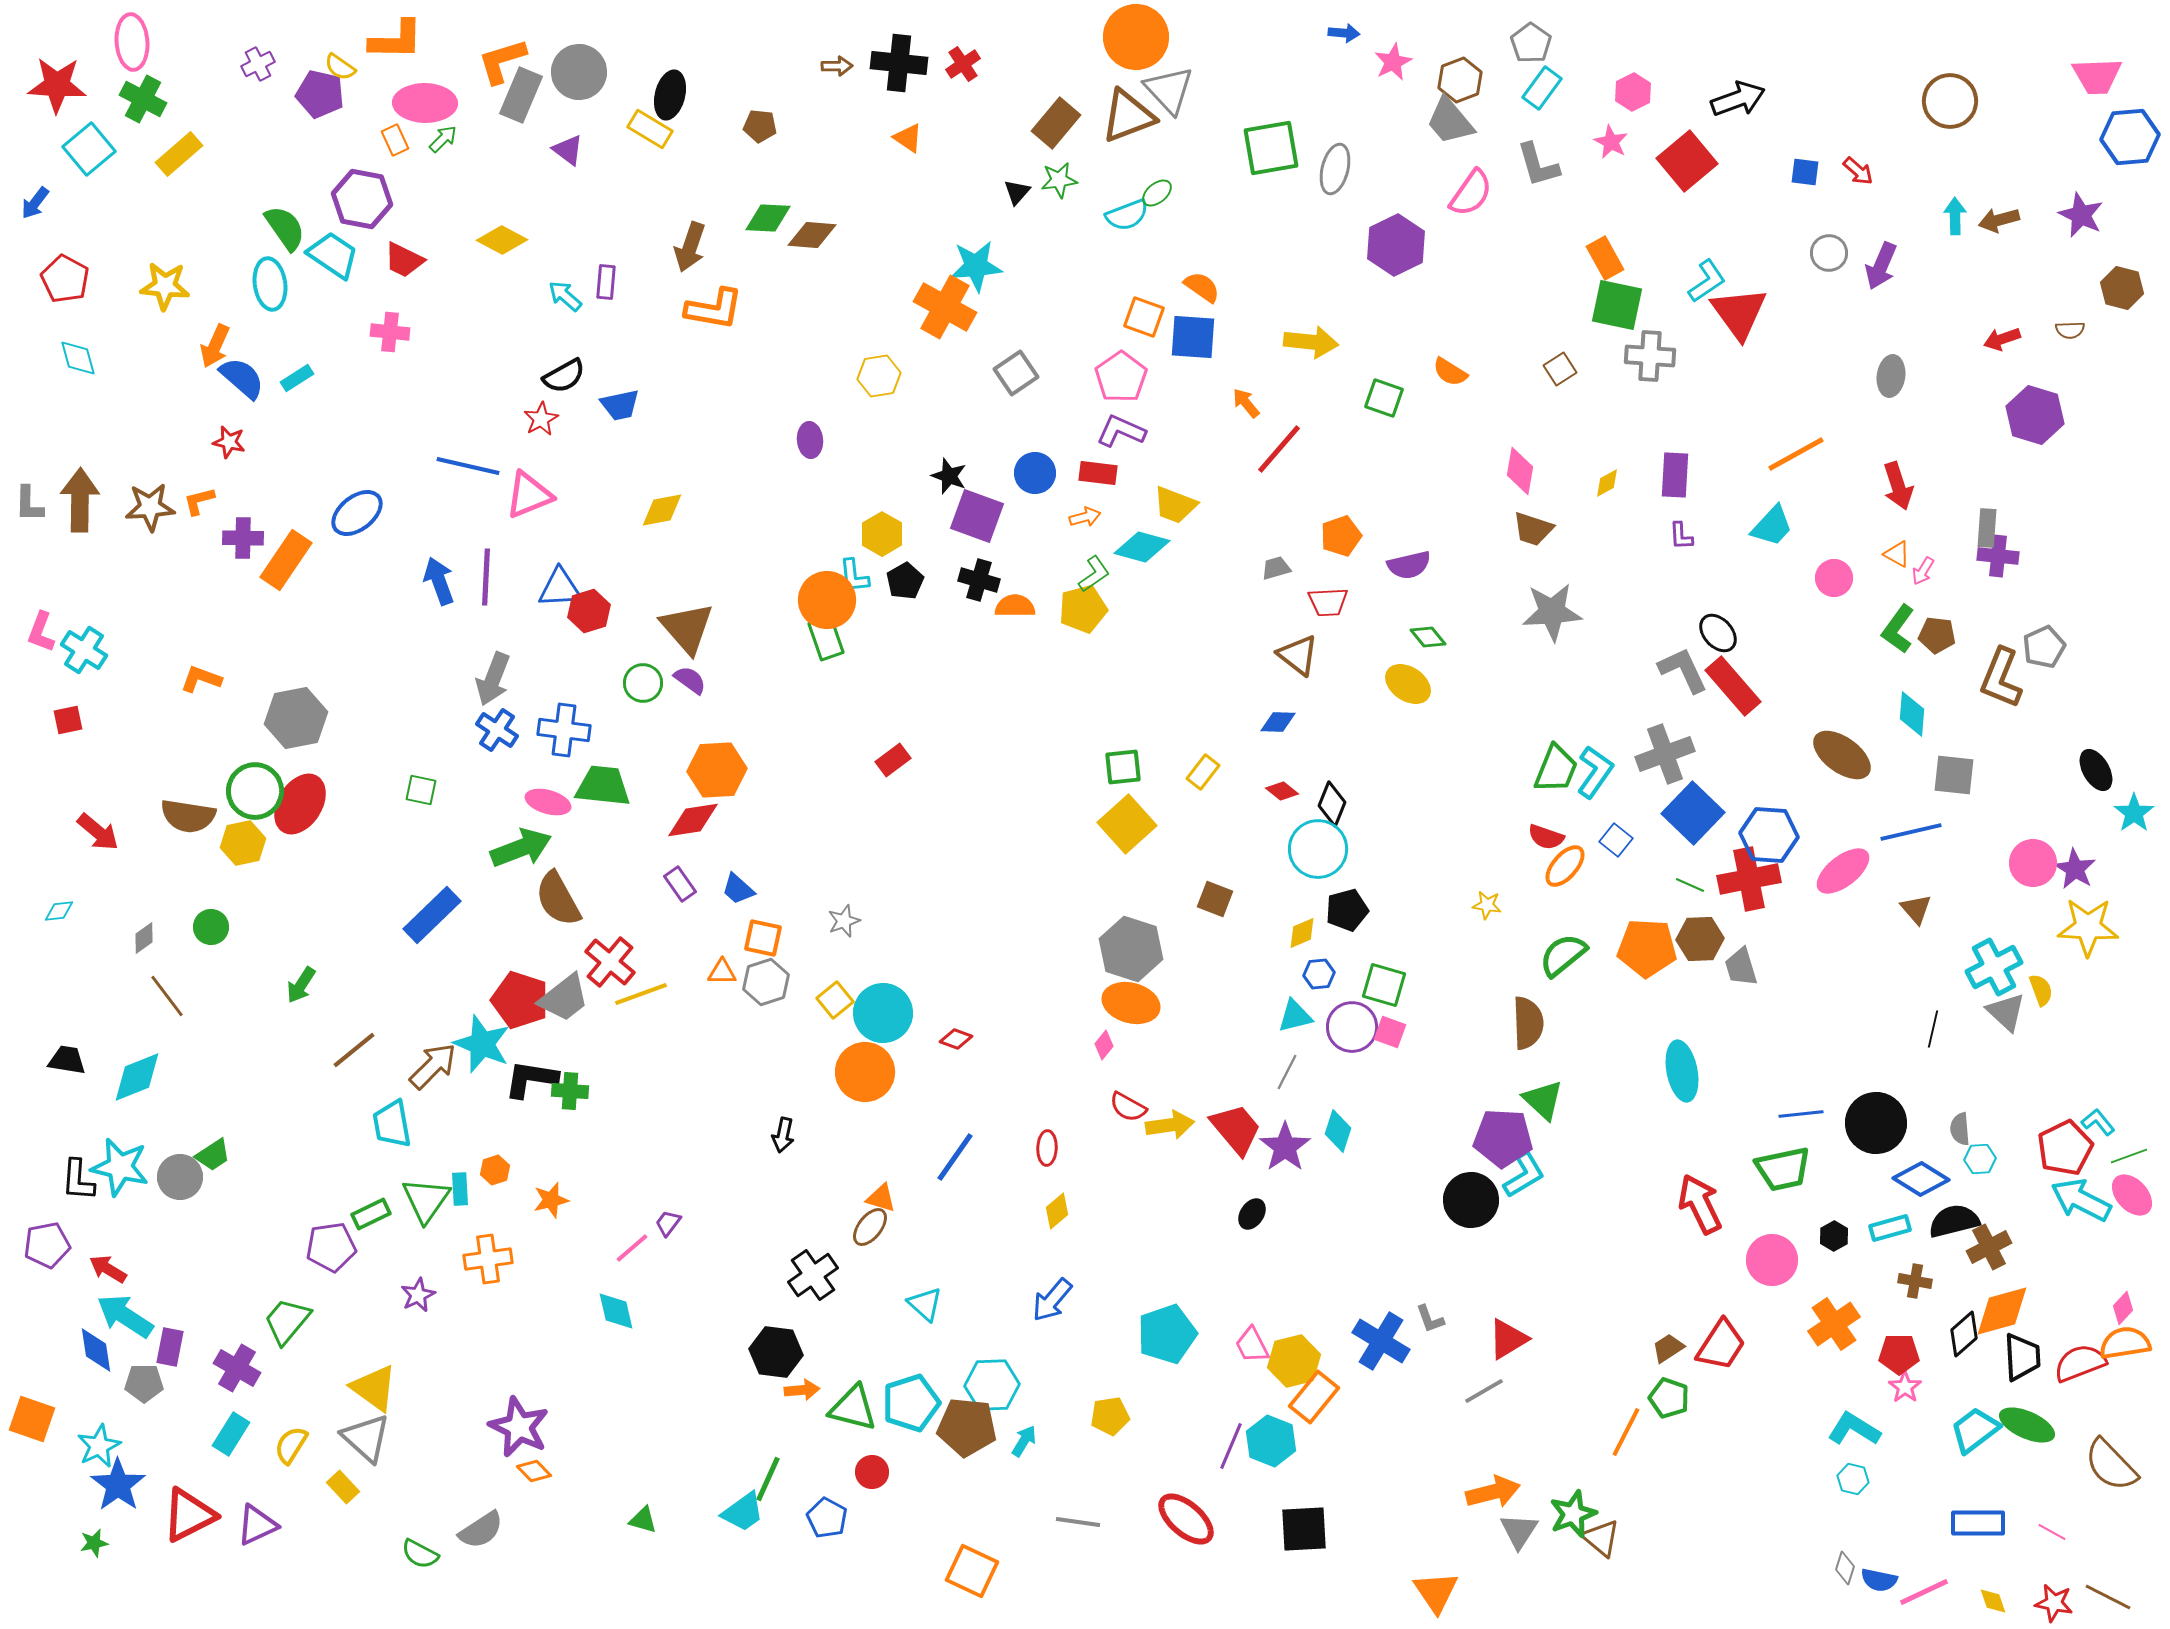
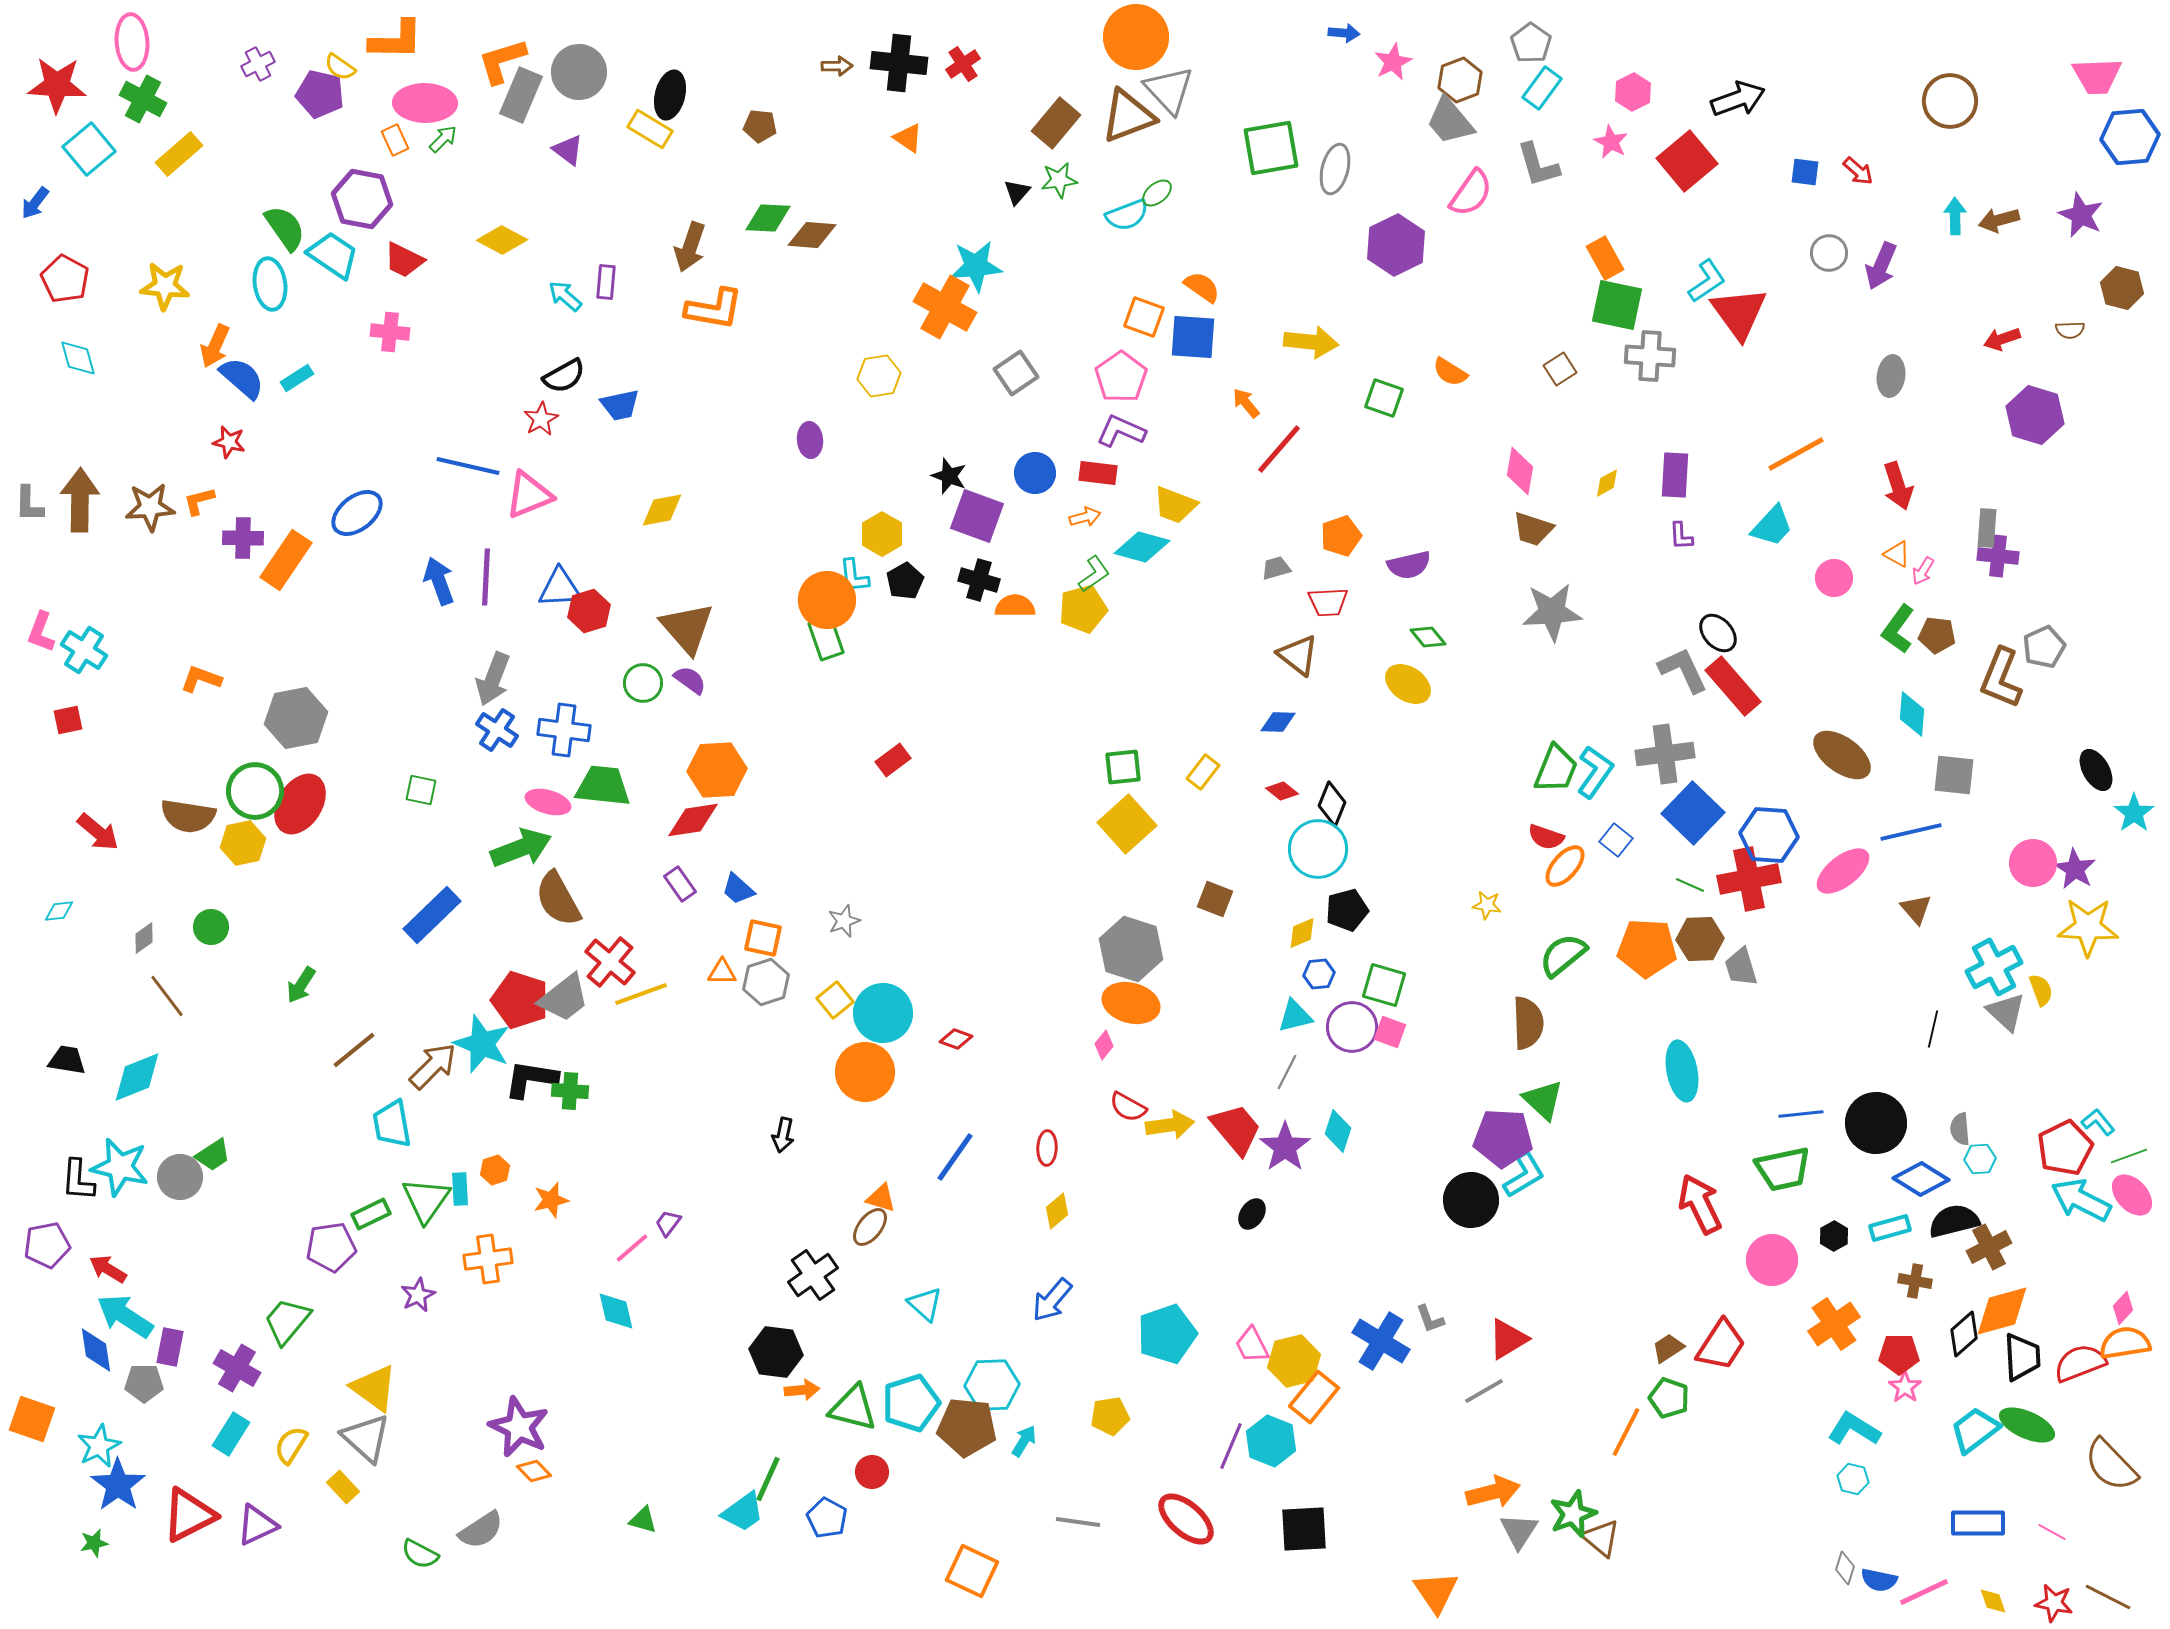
gray cross at (1665, 754): rotated 12 degrees clockwise
